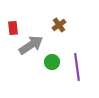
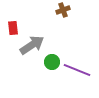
brown cross: moved 4 px right, 15 px up; rotated 16 degrees clockwise
gray arrow: moved 1 px right
purple line: moved 3 px down; rotated 60 degrees counterclockwise
